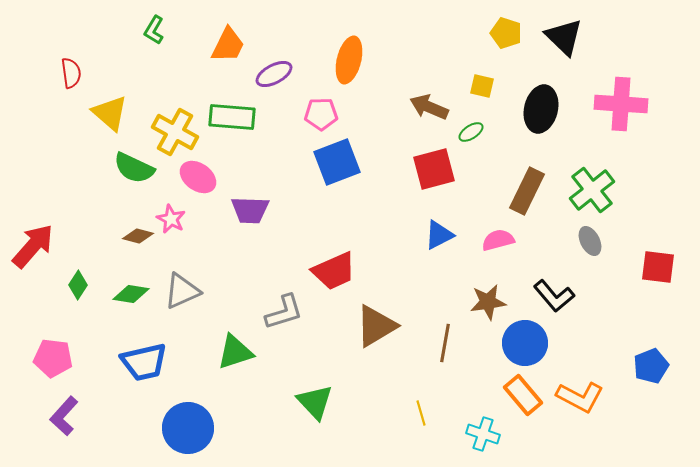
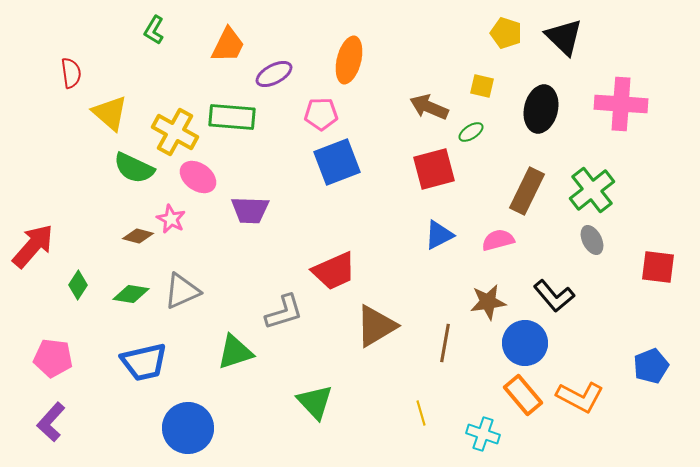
gray ellipse at (590, 241): moved 2 px right, 1 px up
purple L-shape at (64, 416): moved 13 px left, 6 px down
